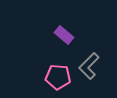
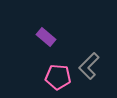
purple rectangle: moved 18 px left, 2 px down
